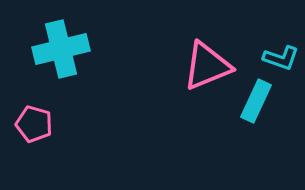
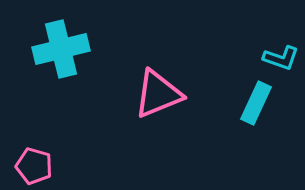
pink triangle: moved 49 px left, 28 px down
cyan rectangle: moved 2 px down
pink pentagon: moved 42 px down
